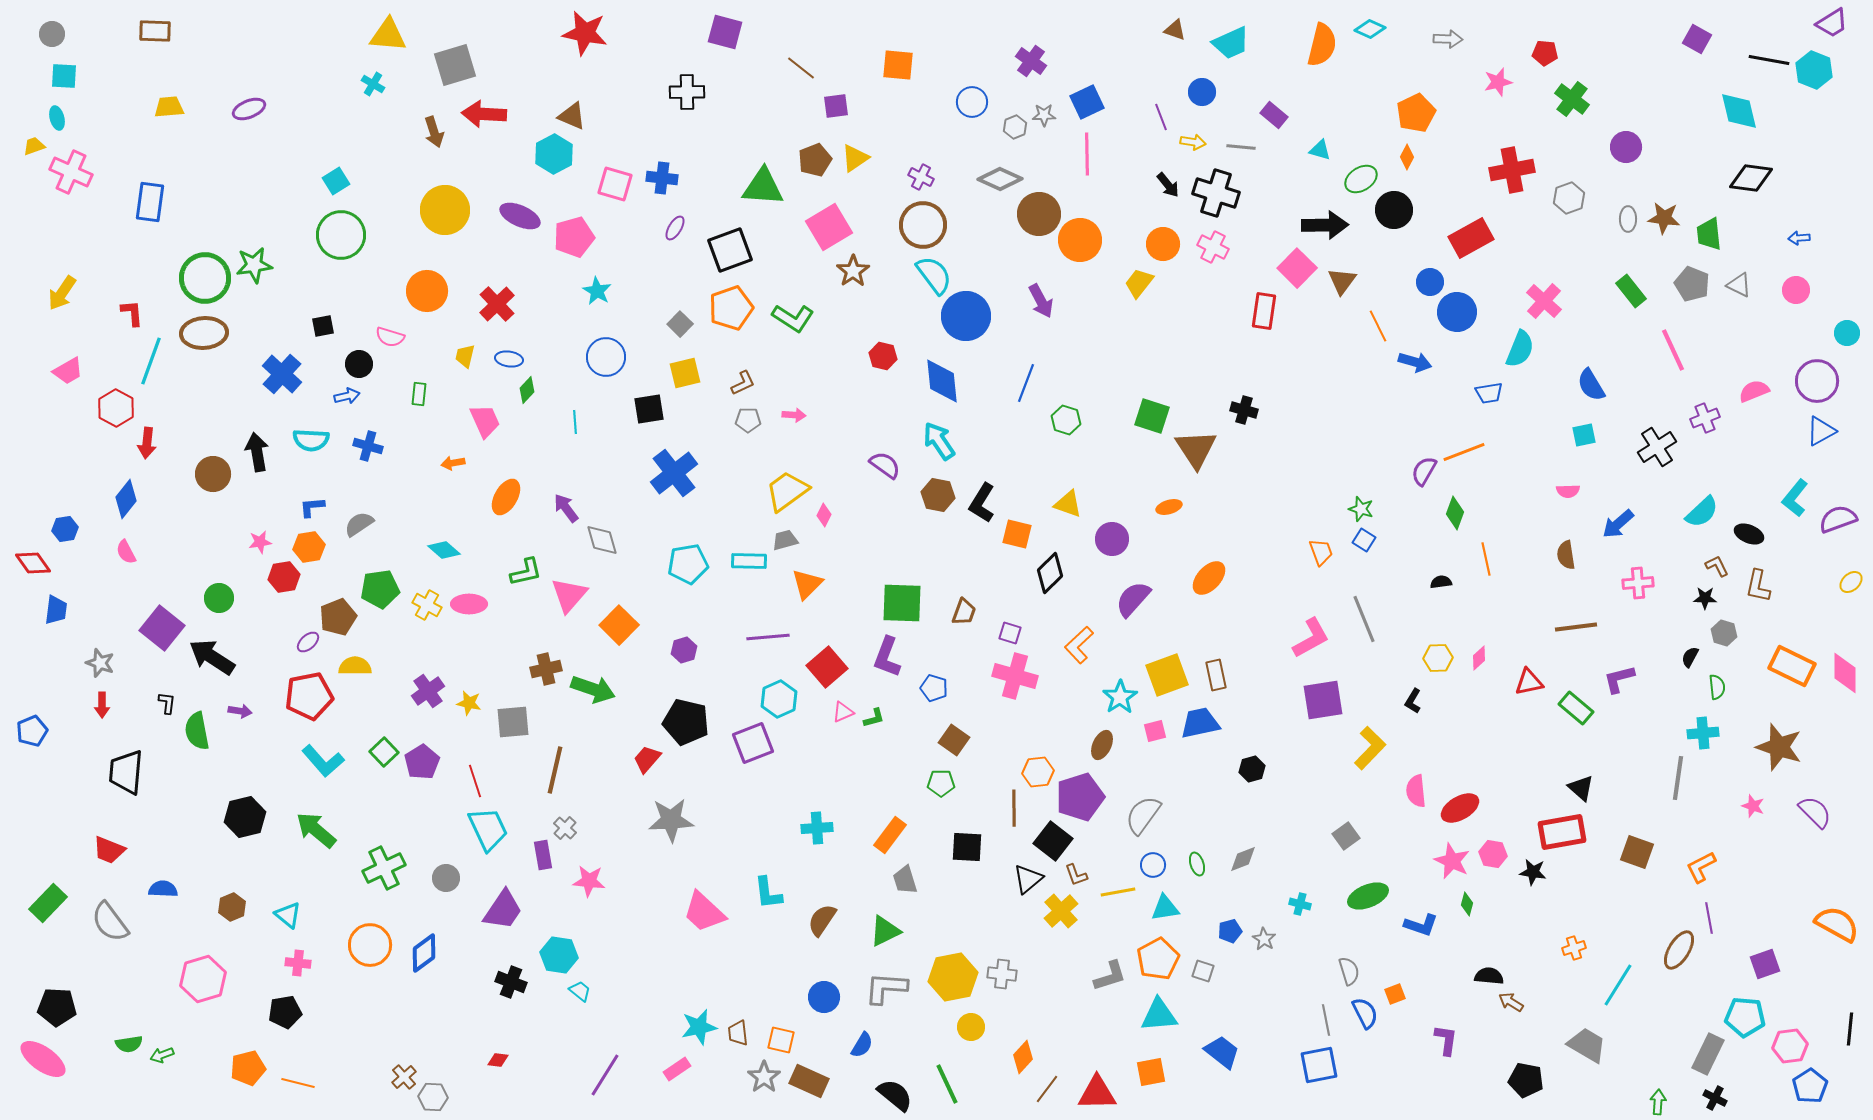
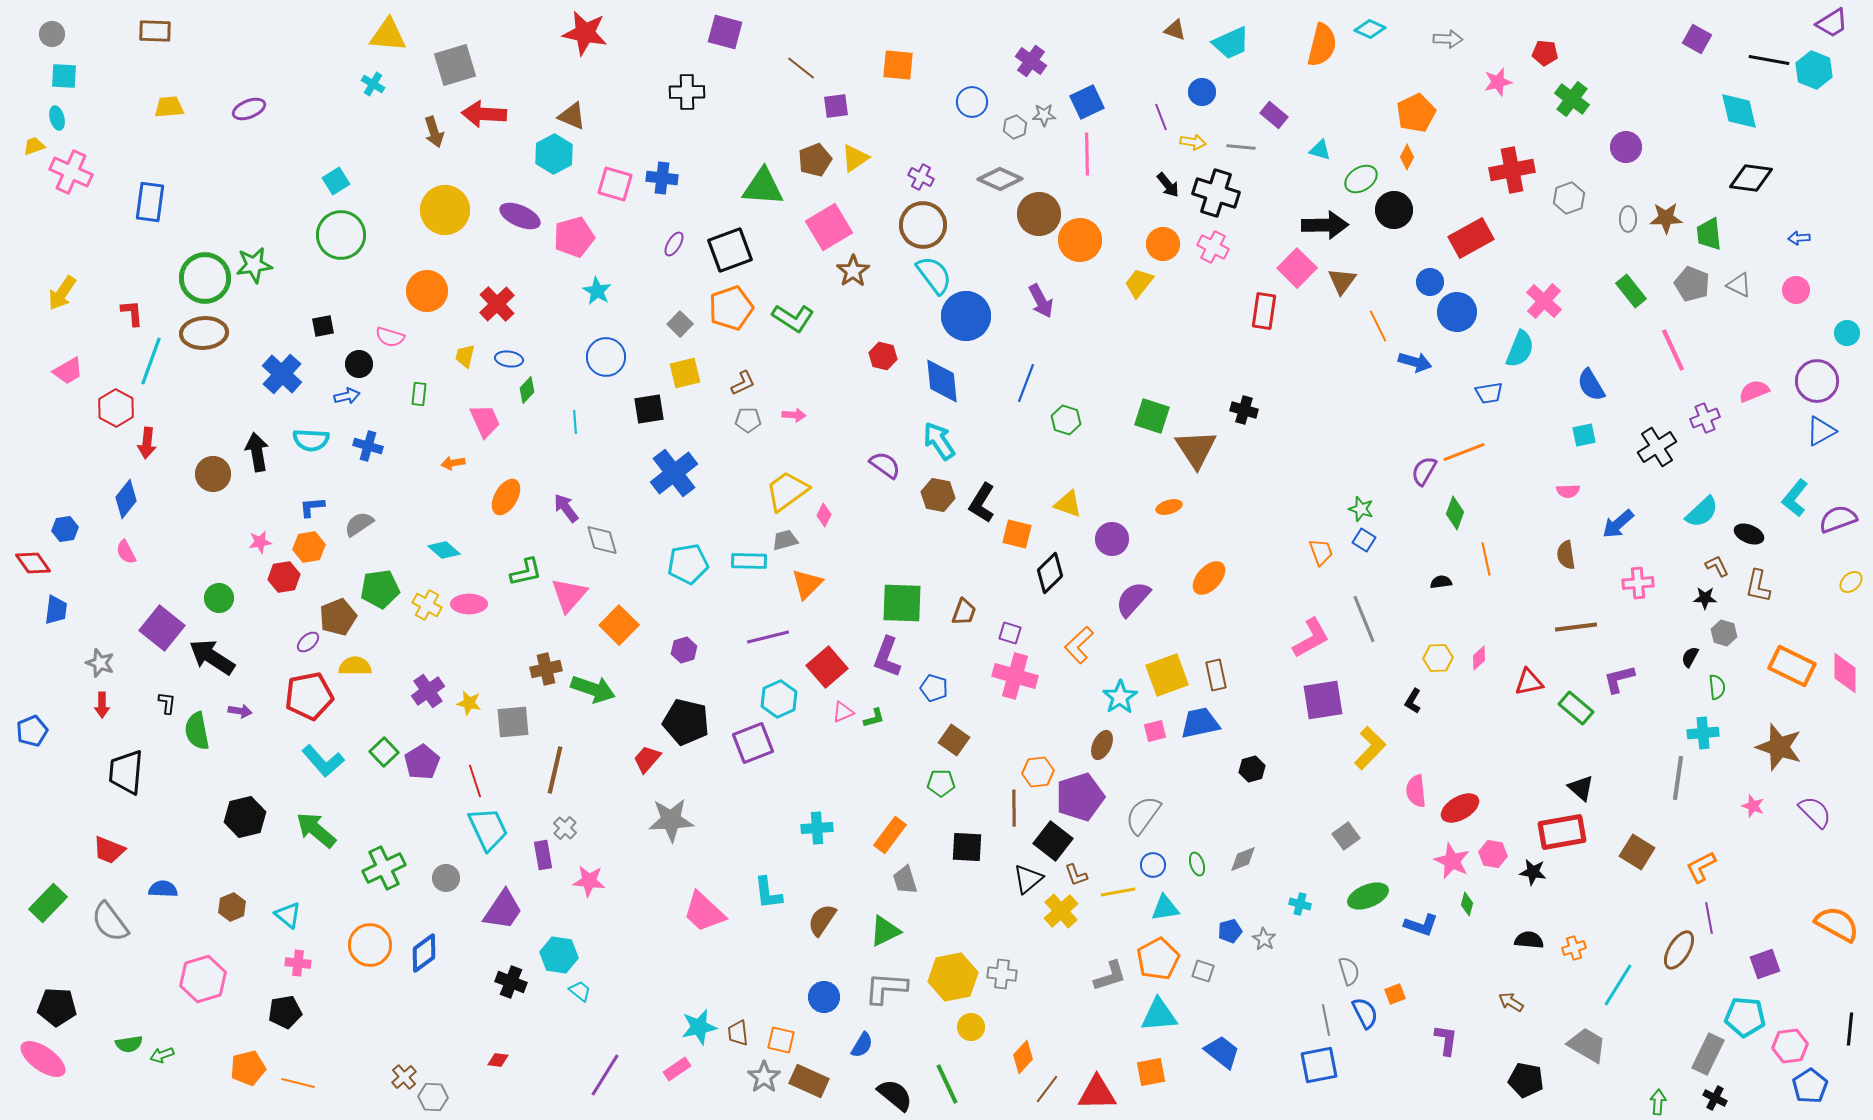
brown star at (1664, 218): moved 2 px right; rotated 8 degrees counterclockwise
purple ellipse at (675, 228): moved 1 px left, 16 px down
purple line at (768, 637): rotated 9 degrees counterclockwise
brown square at (1637, 852): rotated 12 degrees clockwise
black semicircle at (1489, 976): moved 40 px right, 36 px up
